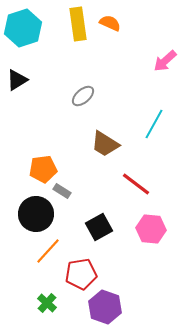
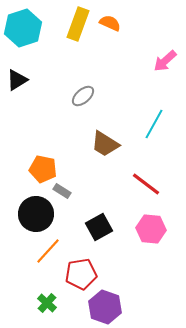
yellow rectangle: rotated 28 degrees clockwise
orange pentagon: rotated 20 degrees clockwise
red line: moved 10 px right
